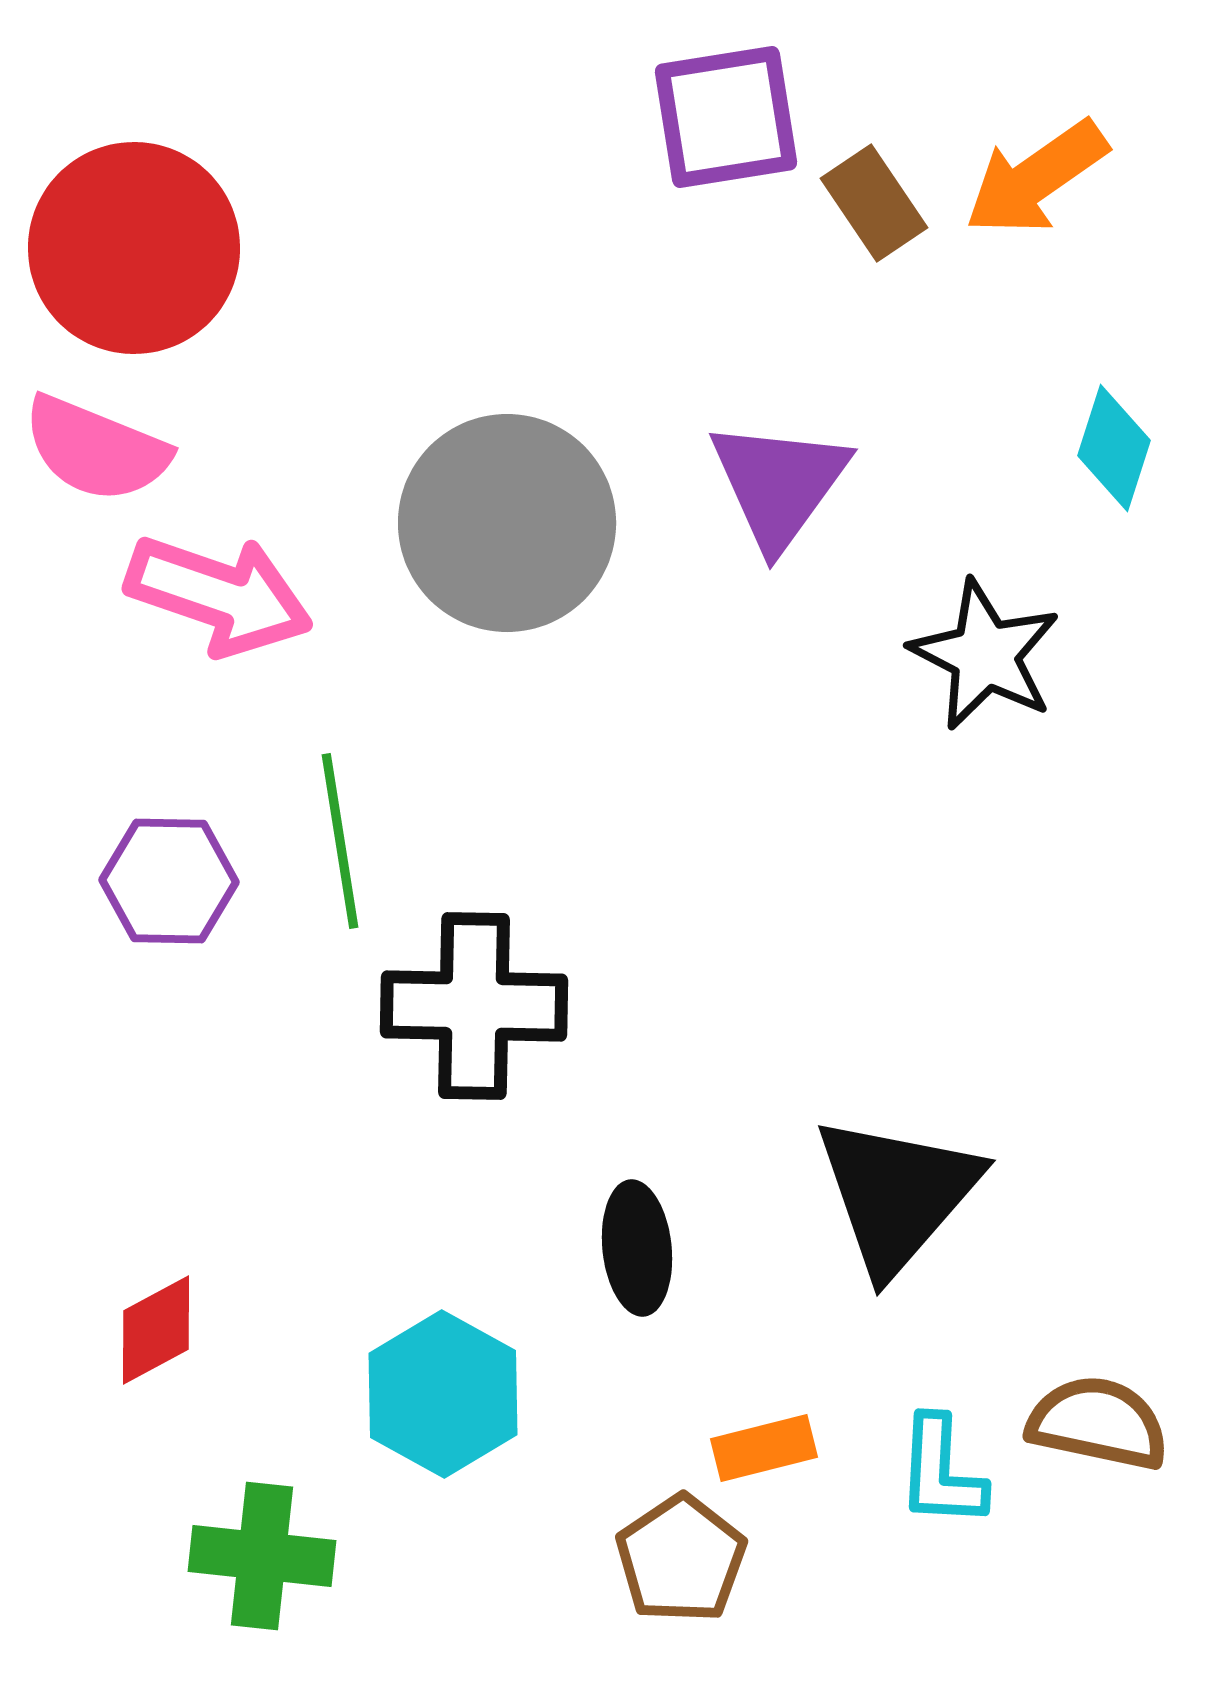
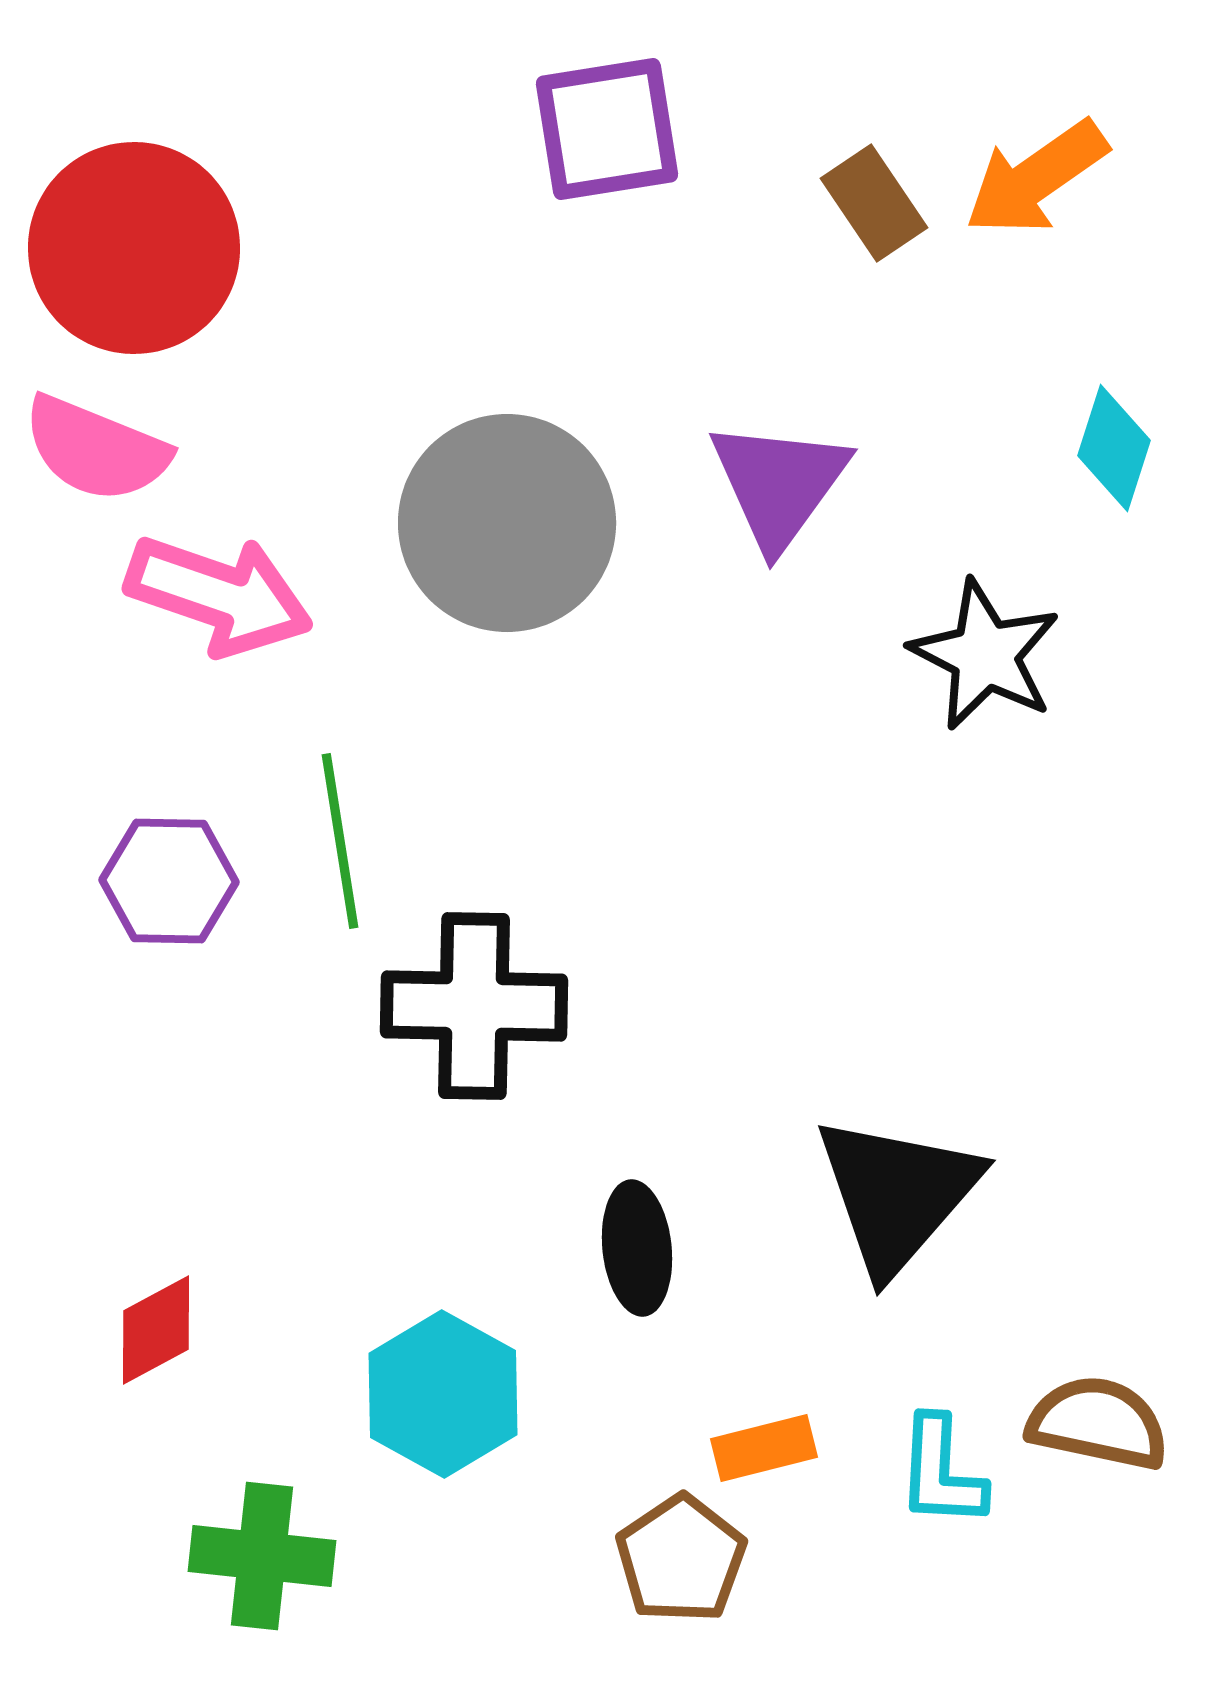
purple square: moved 119 px left, 12 px down
